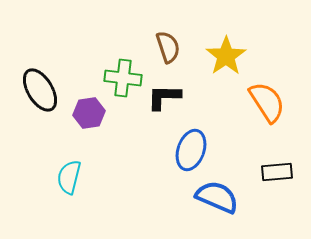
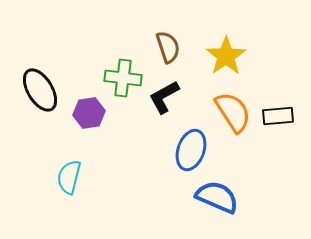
black L-shape: rotated 30 degrees counterclockwise
orange semicircle: moved 34 px left, 10 px down
black rectangle: moved 1 px right, 56 px up
